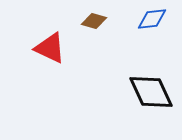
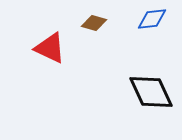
brown diamond: moved 2 px down
